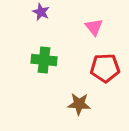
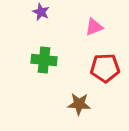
pink triangle: rotated 48 degrees clockwise
